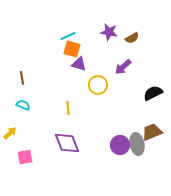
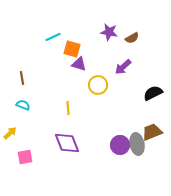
cyan line: moved 15 px left, 1 px down
